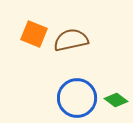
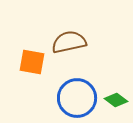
orange square: moved 2 px left, 28 px down; rotated 12 degrees counterclockwise
brown semicircle: moved 2 px left, 2 px down
